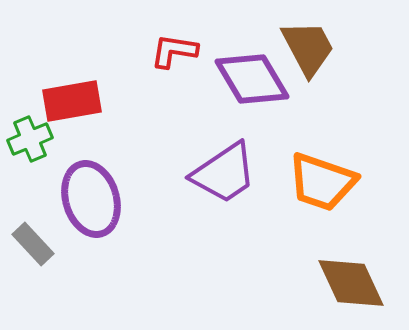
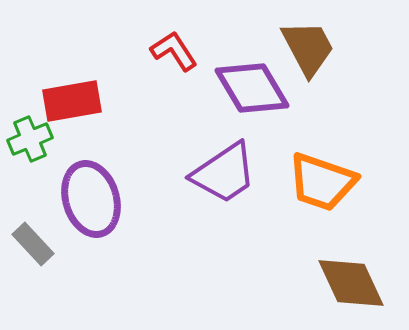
red L-shape: rotated 48 degrees clockwise
purple diamond: moved 9 px down
